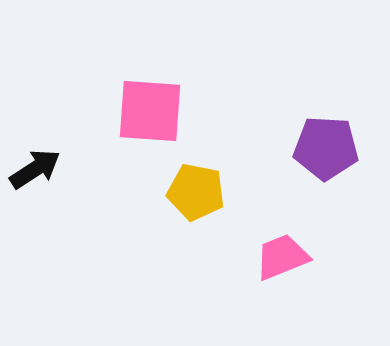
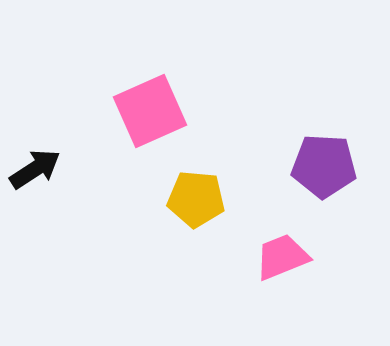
pink square: rotated 28 degrees counterclockwise
purple pentagon: moved 2 px left, 18 px down
yellow pentagon: moved 7 px down; rotated 6 degrees counterclockwise
